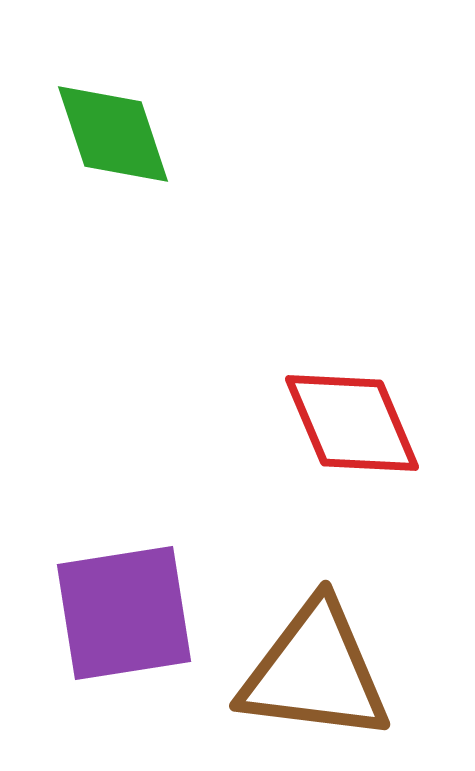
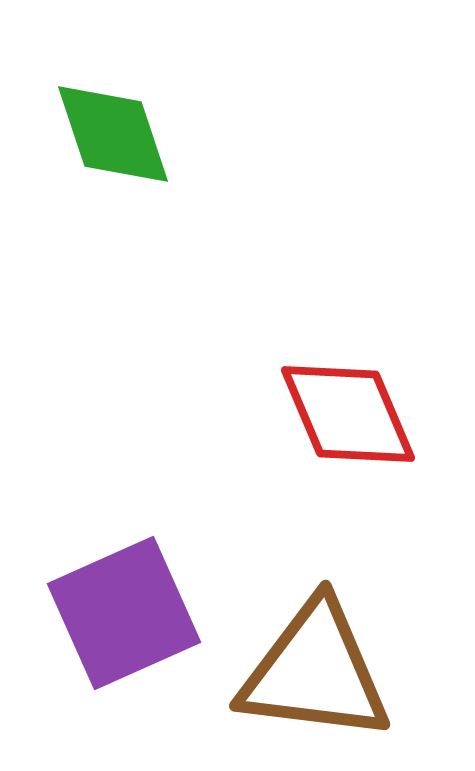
red diamond: moved 4 px left, 9 px up
purple square: rotated 15 degrees counterclockwise
